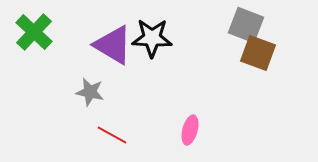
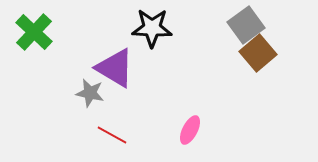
gray square: rotated 33 degrees clockwise
black star: moved 10 px up
purple triangle: moved 2 px right, 23 px down
brown square: rotated 30 degrees clockwise
gray star: moved 1 px down
pink ellipse: rotated 12 degrees clockwise
